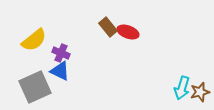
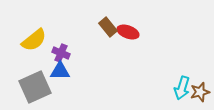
blue triangle: rotated 25 degrees counterclockwise
